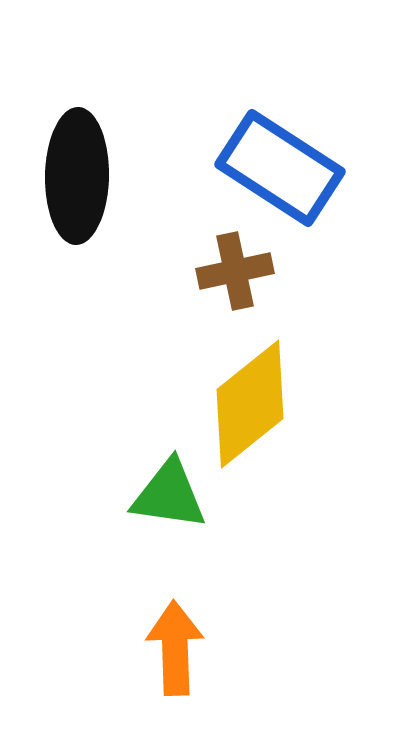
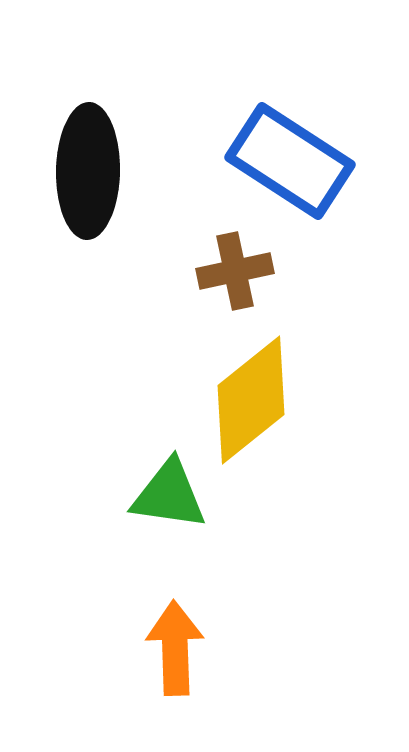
blue rectangle: moved 10 px right, 7 px up
black ellipse: moved 11 px right, 5 px up
yellow diamond: moved 1 px right, 4 px up
